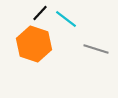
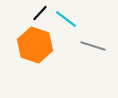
orange hexagon: moved 1 px right, 1 px down
gray line: moved 3 px left, 3 px up
